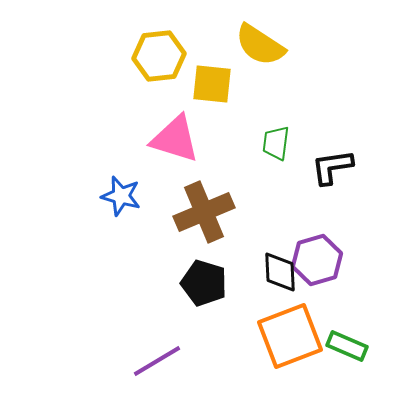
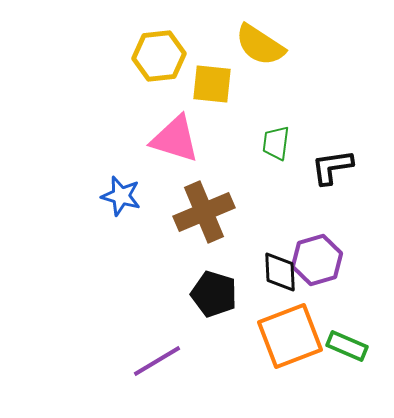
black pentagon: moved 10 px right, 11 px down
